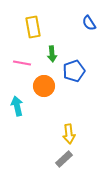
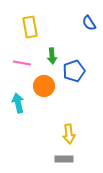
yellow rectangle: moved 3 px left
green arrow: moved 2 px down
cyan arrow: moved 1 px right, 3 px up
gray rectangle: rotated 42 degrees clockwise
